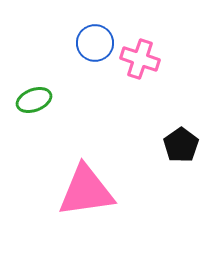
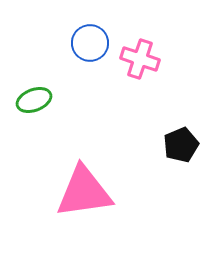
blue circle: moved 5 px left
black pentagon: rotated 12 degrees clockwise
pink triangle: moved 2 px left, 1 px down
